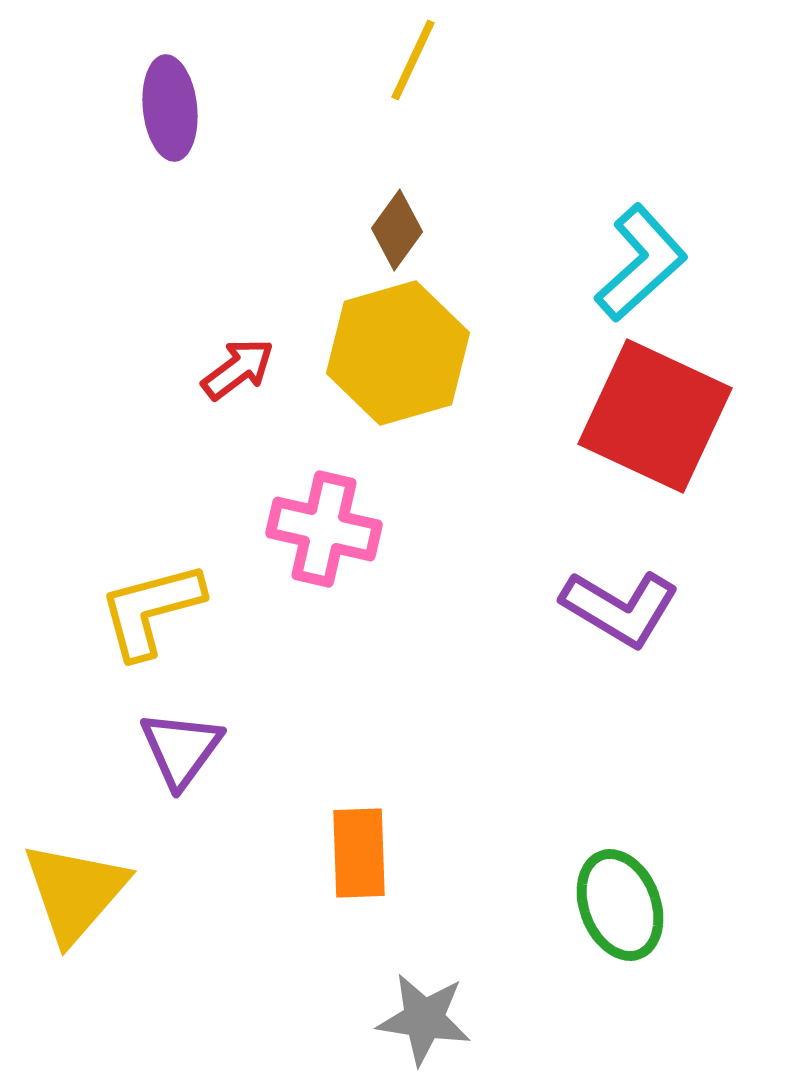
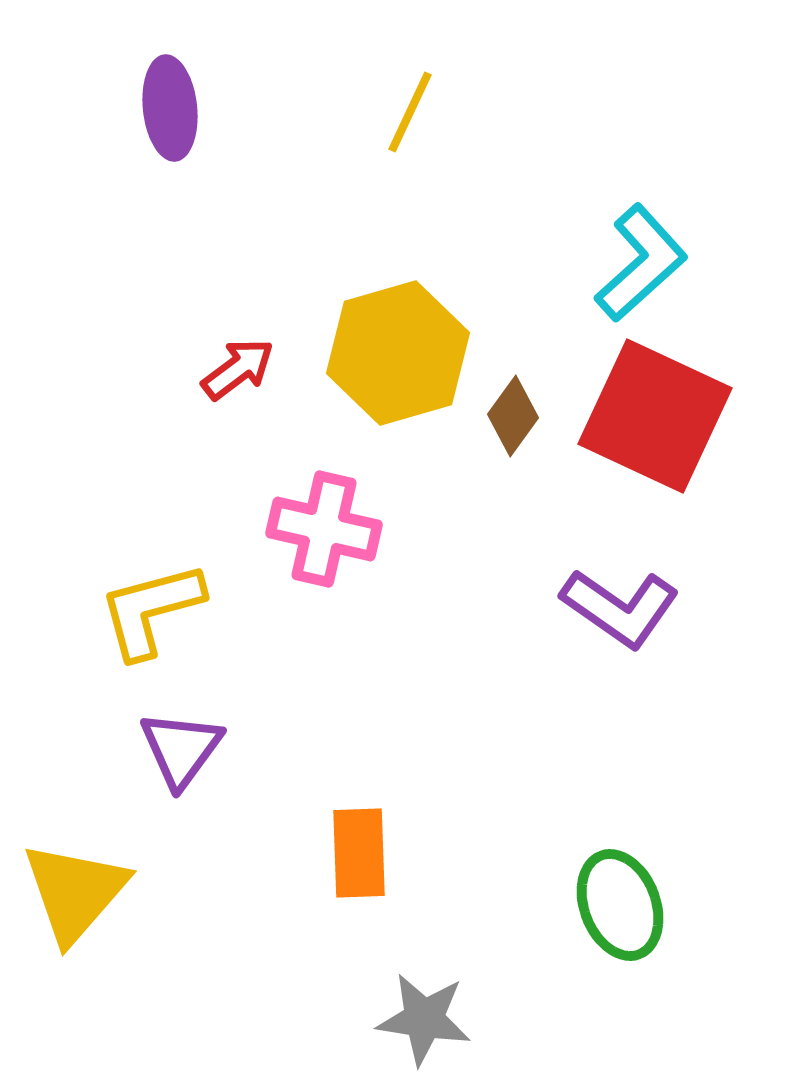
yellow line: moved 3 px left, 52 px down
brown diamond: moved 116 px right, 186 px down
purple L-shape: rotated 4 degrees clockwise
